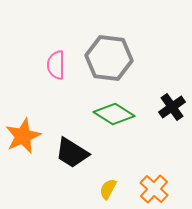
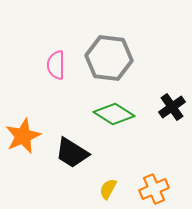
orange cross: rotated 24 degrees clockwise
